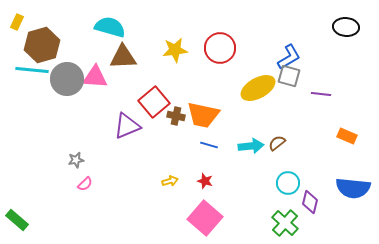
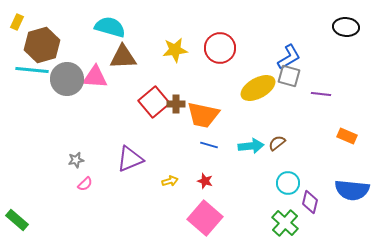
brown cross: moved 12 px up; rotated 12 degrees counterclockwise
purple triangle: moved 3 px right, 33 px down
blue semicircle: moved 1 px left, 2 px down
